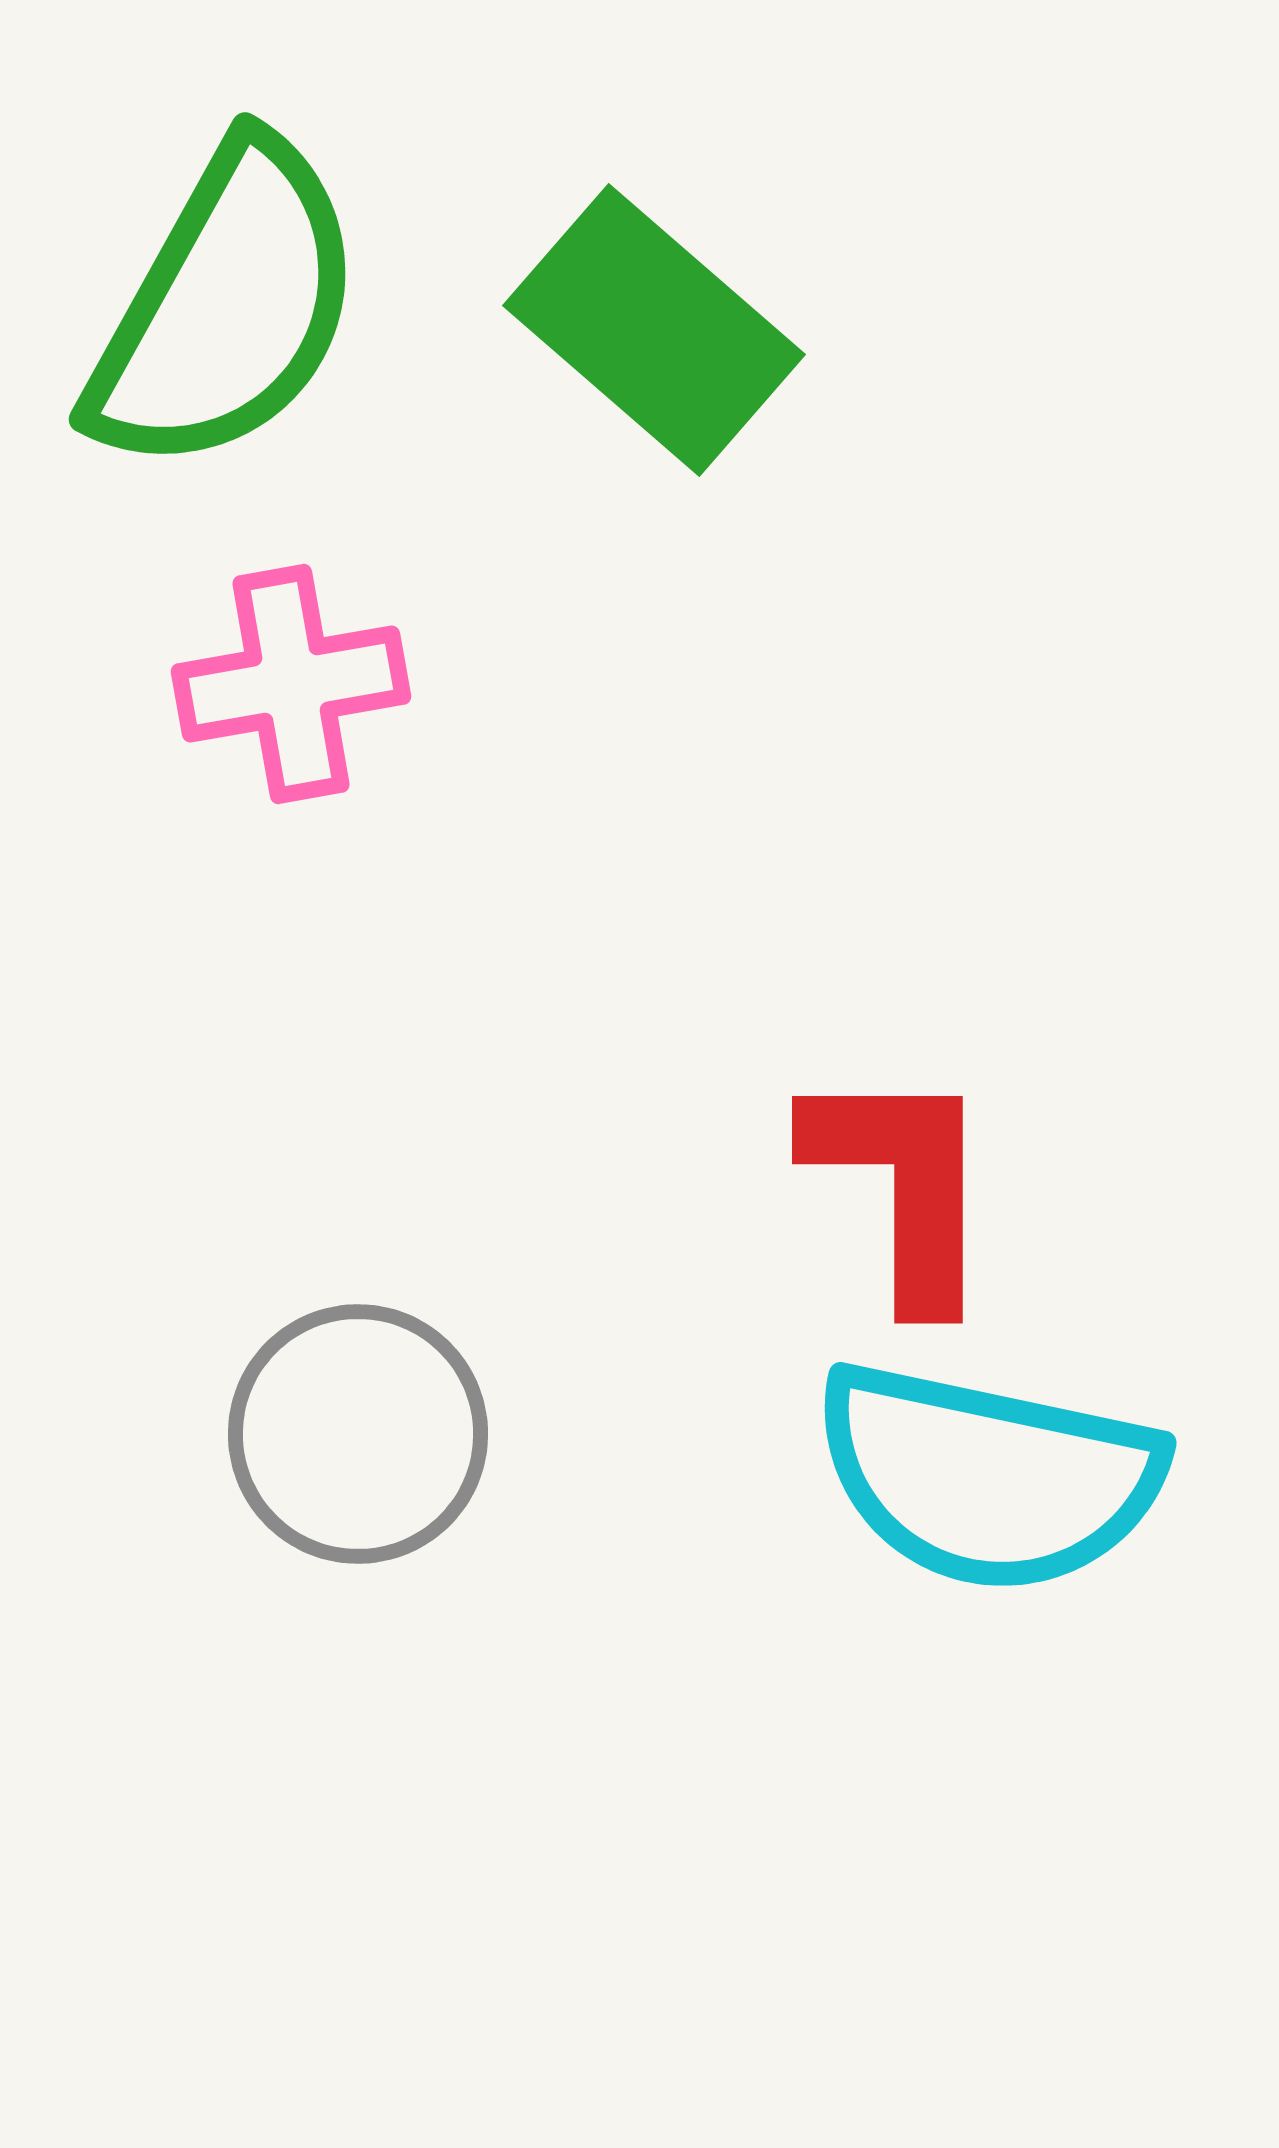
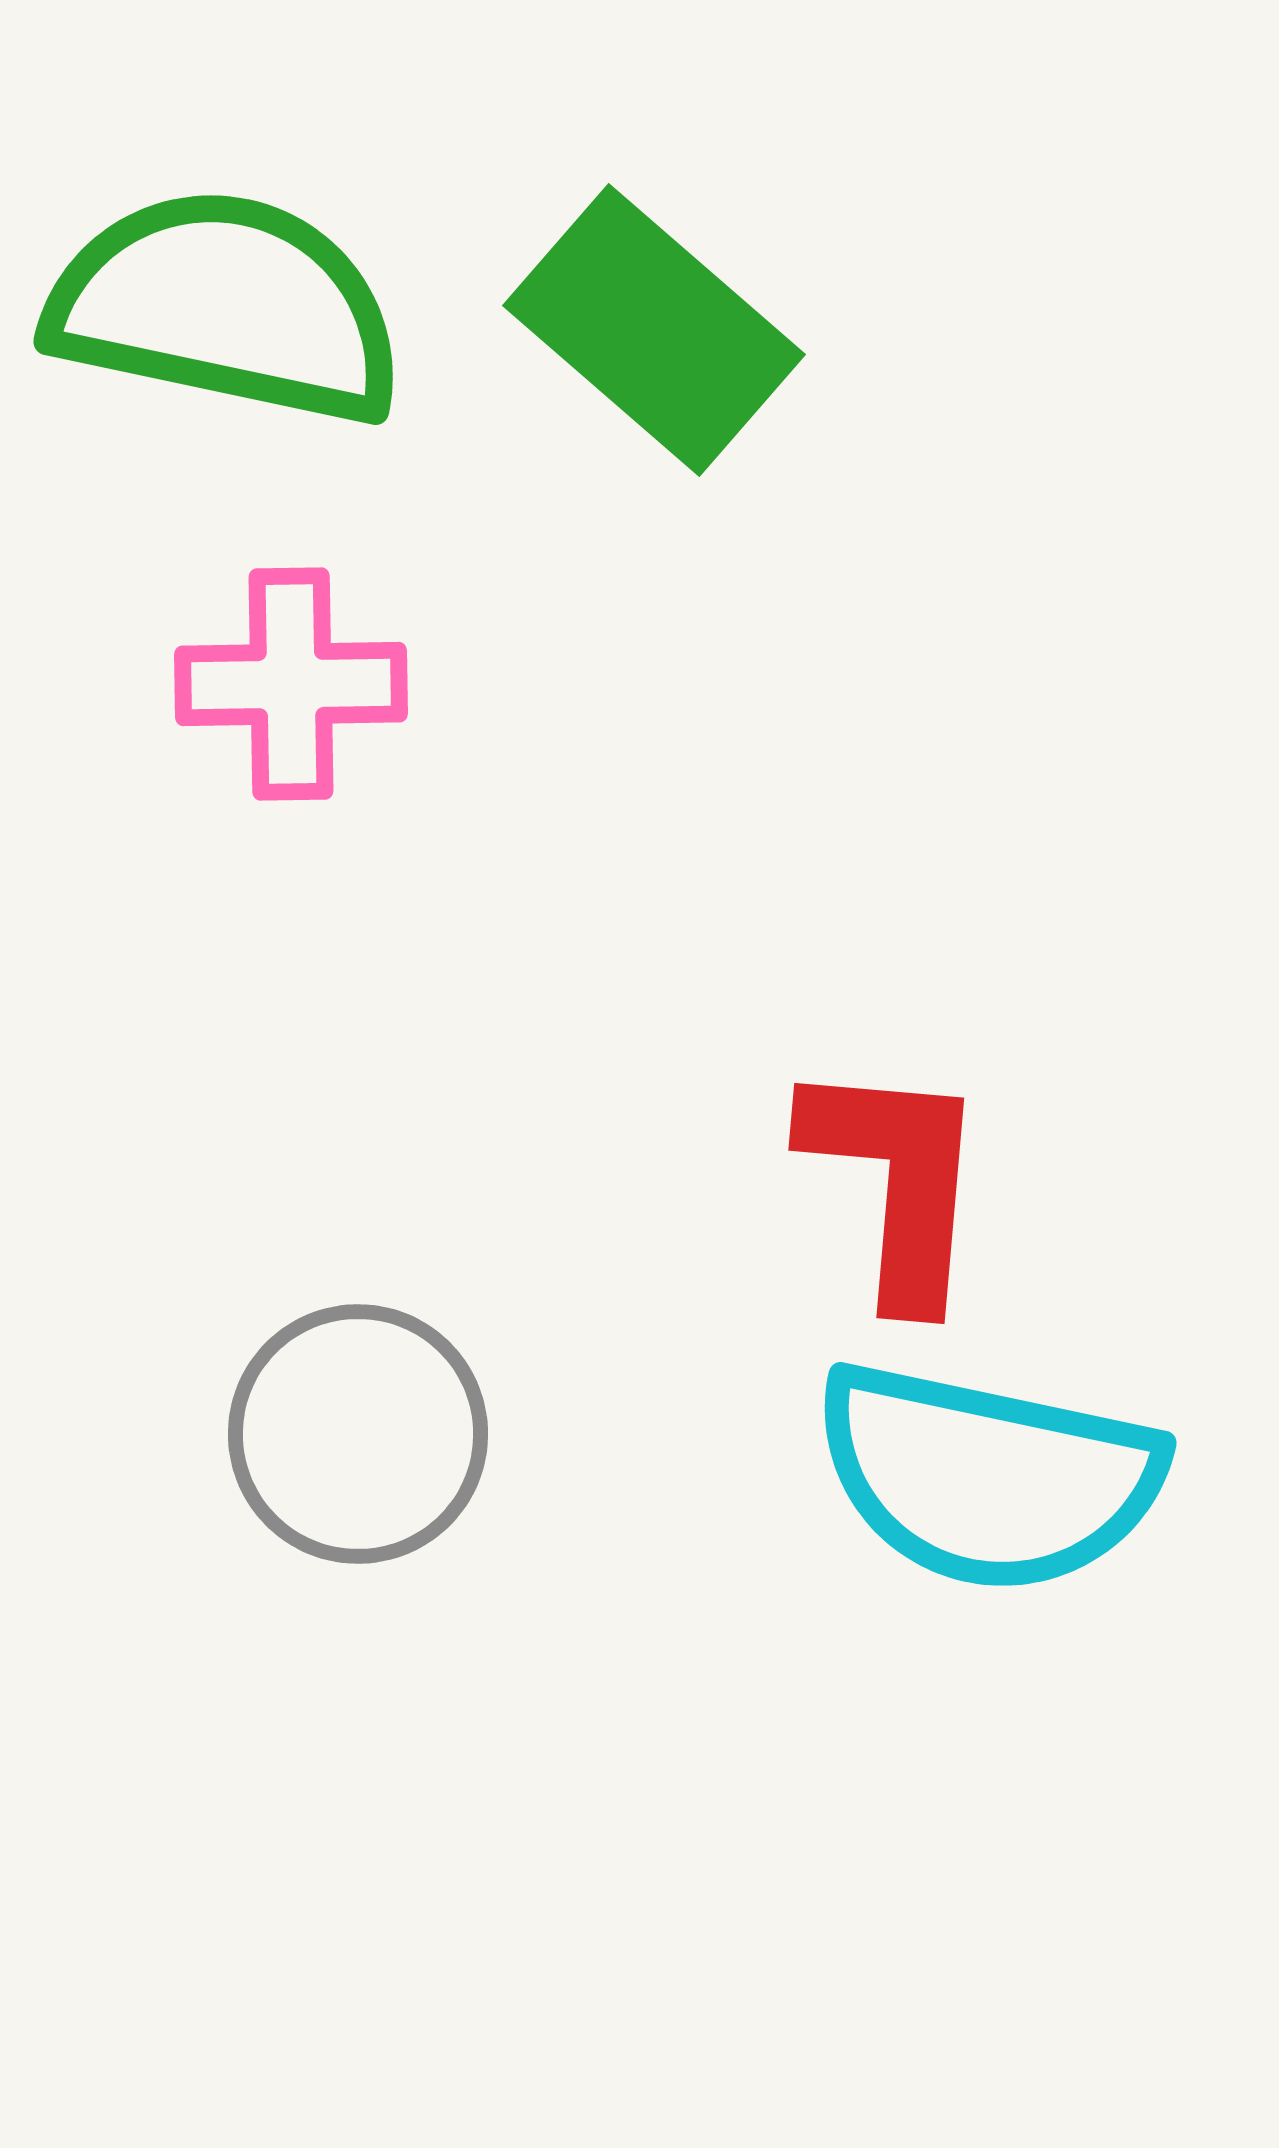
green semicircle: rotated 107 degrees counterclockwise
pink cross: rotated 9 degrees clockwise
red L-shape: moved 6 px left, 4 px up; rotated 5 degrees clockwise
